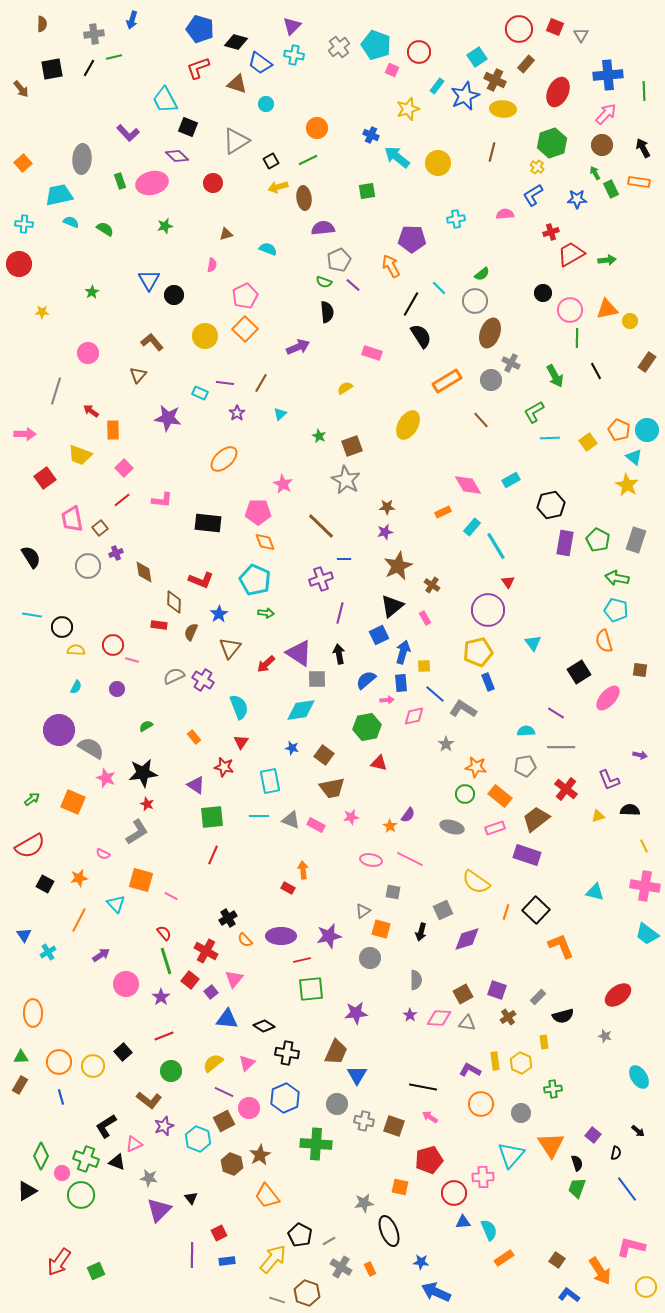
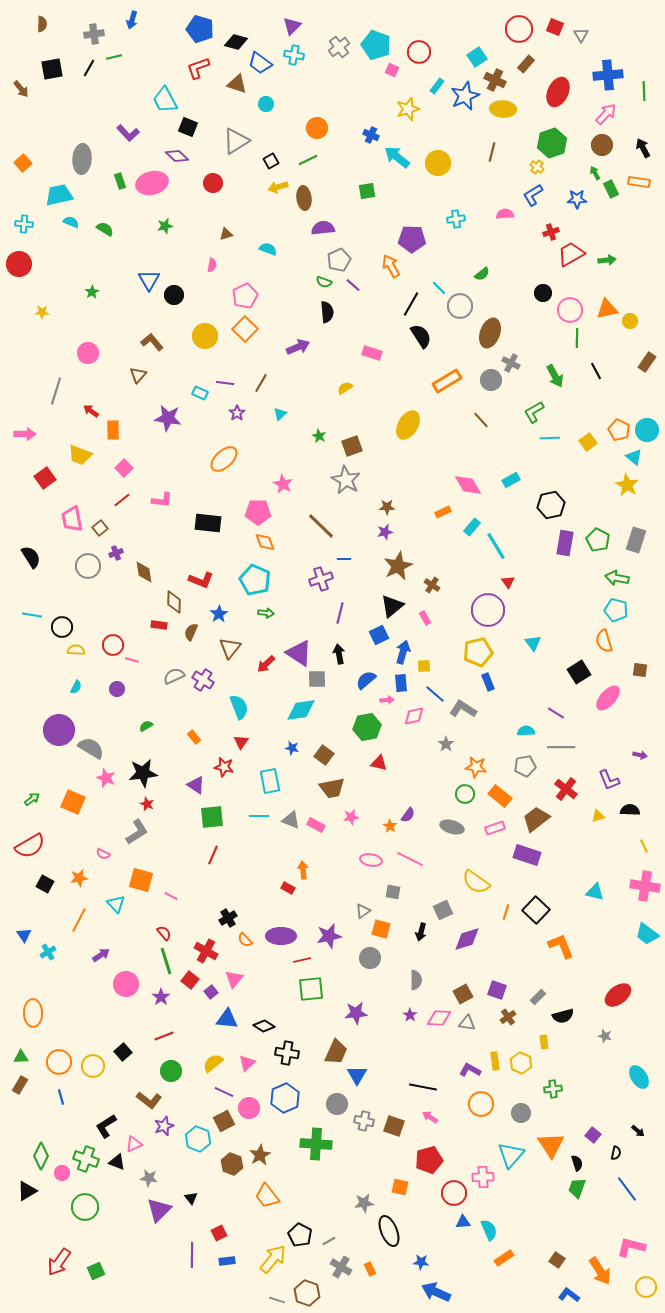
gray circle at (475, 301): moved 15 px left, 5 px down
green circle at (81, 1195): moved 4 px right, 12 px down
